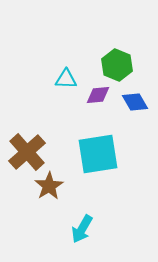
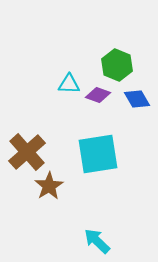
cyan triangle: moved 3 px right, 5 px down
purple diamond: rotated 25 degrees clockwise
blue diamond: moved 2 px right, 3 px up
cyan arrow: moved 15 px right, 12 px down; rotated 104 degrees clockwise
